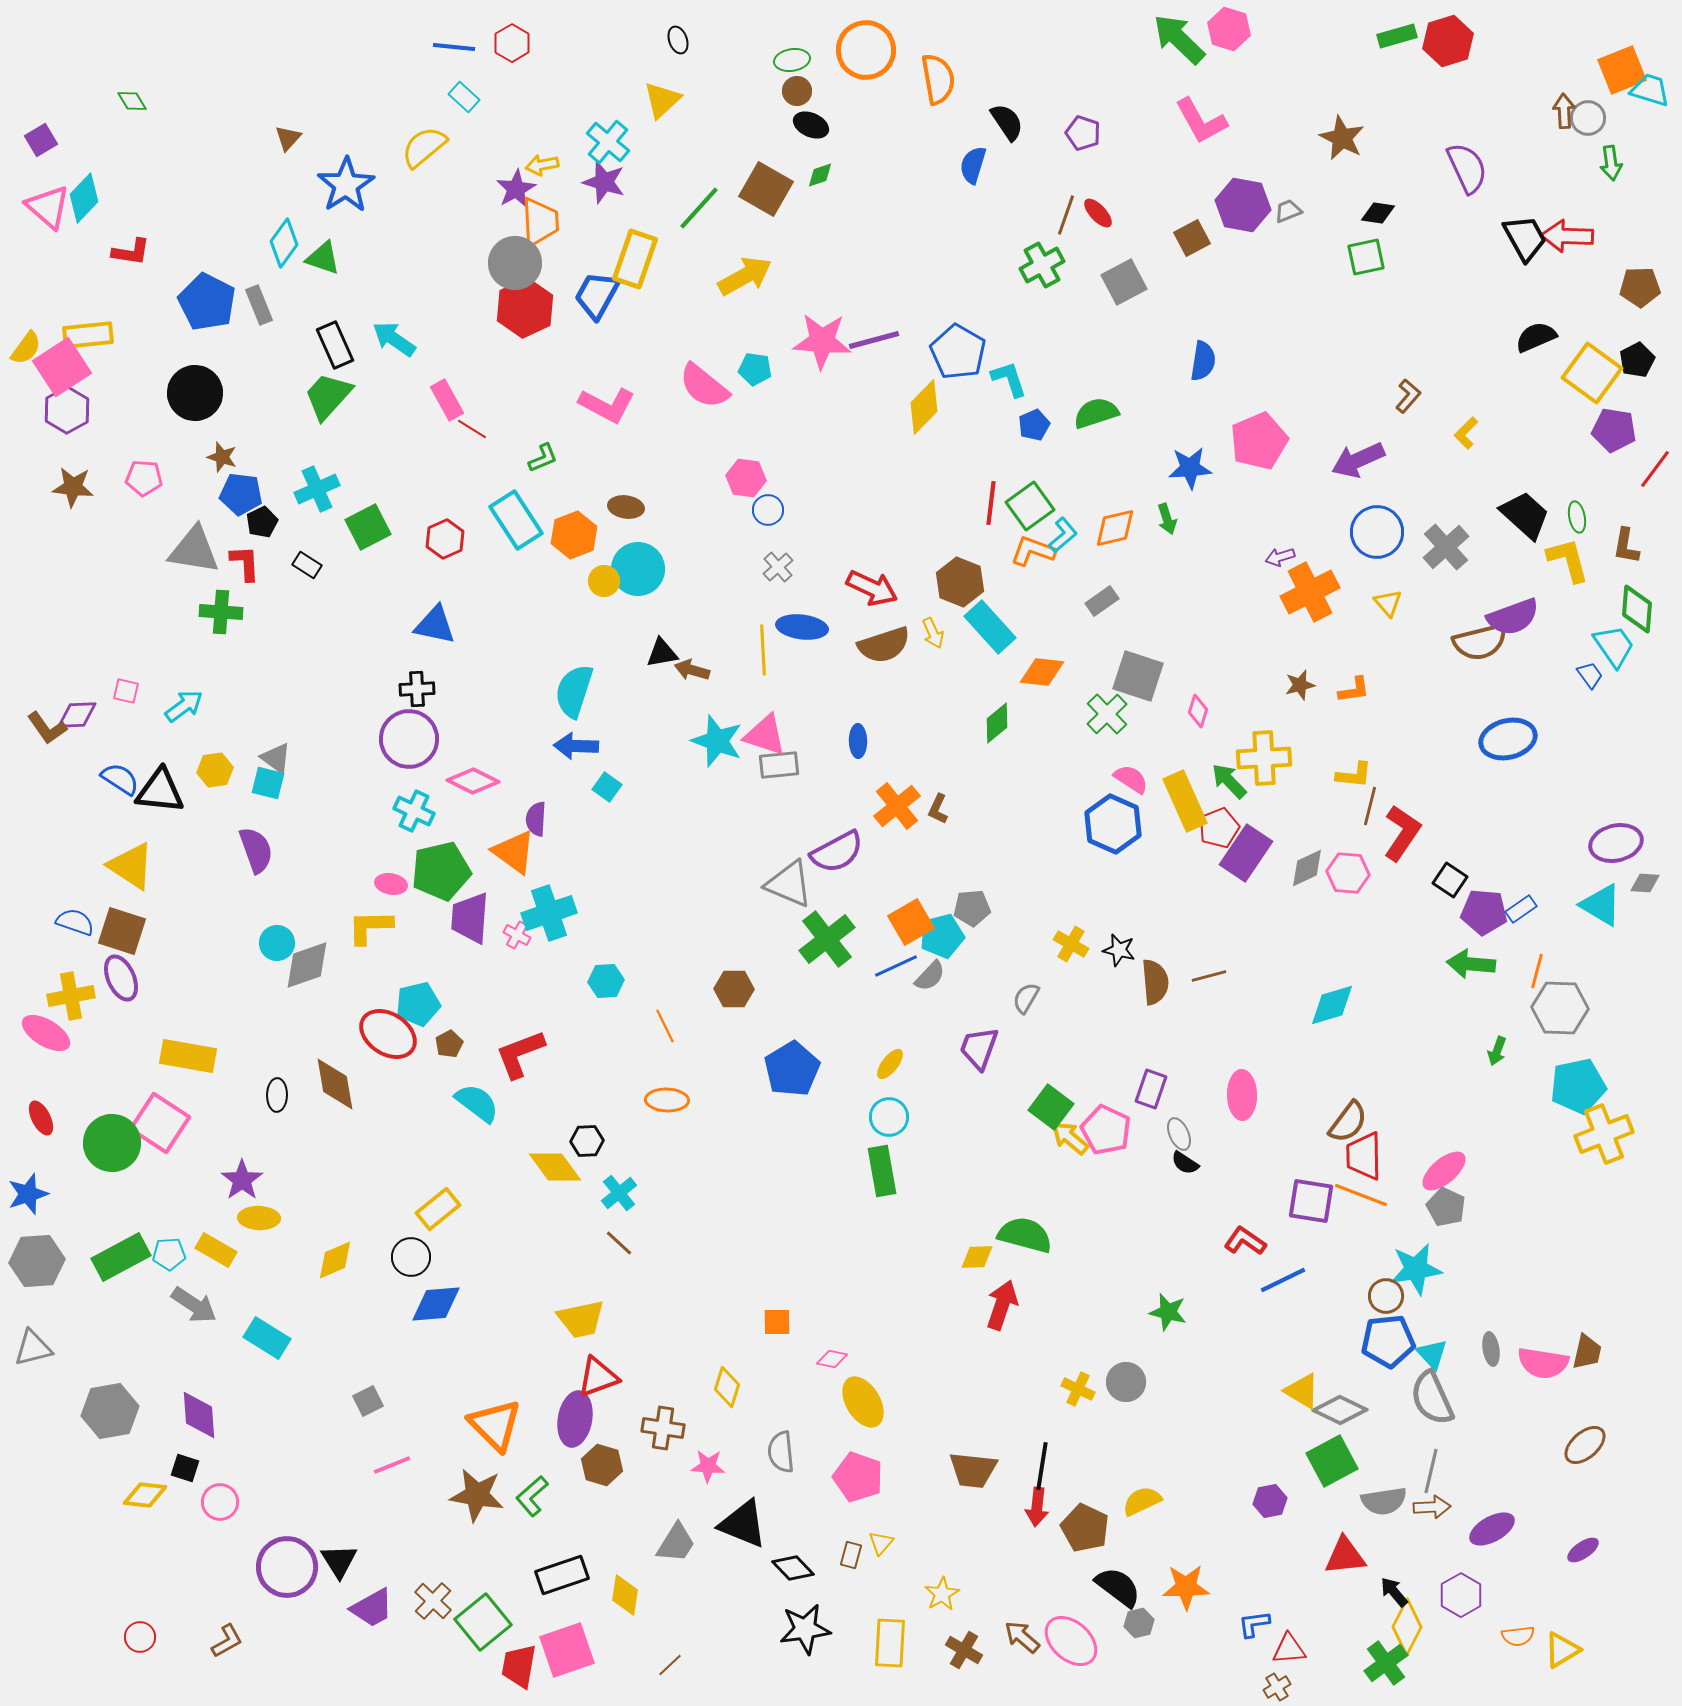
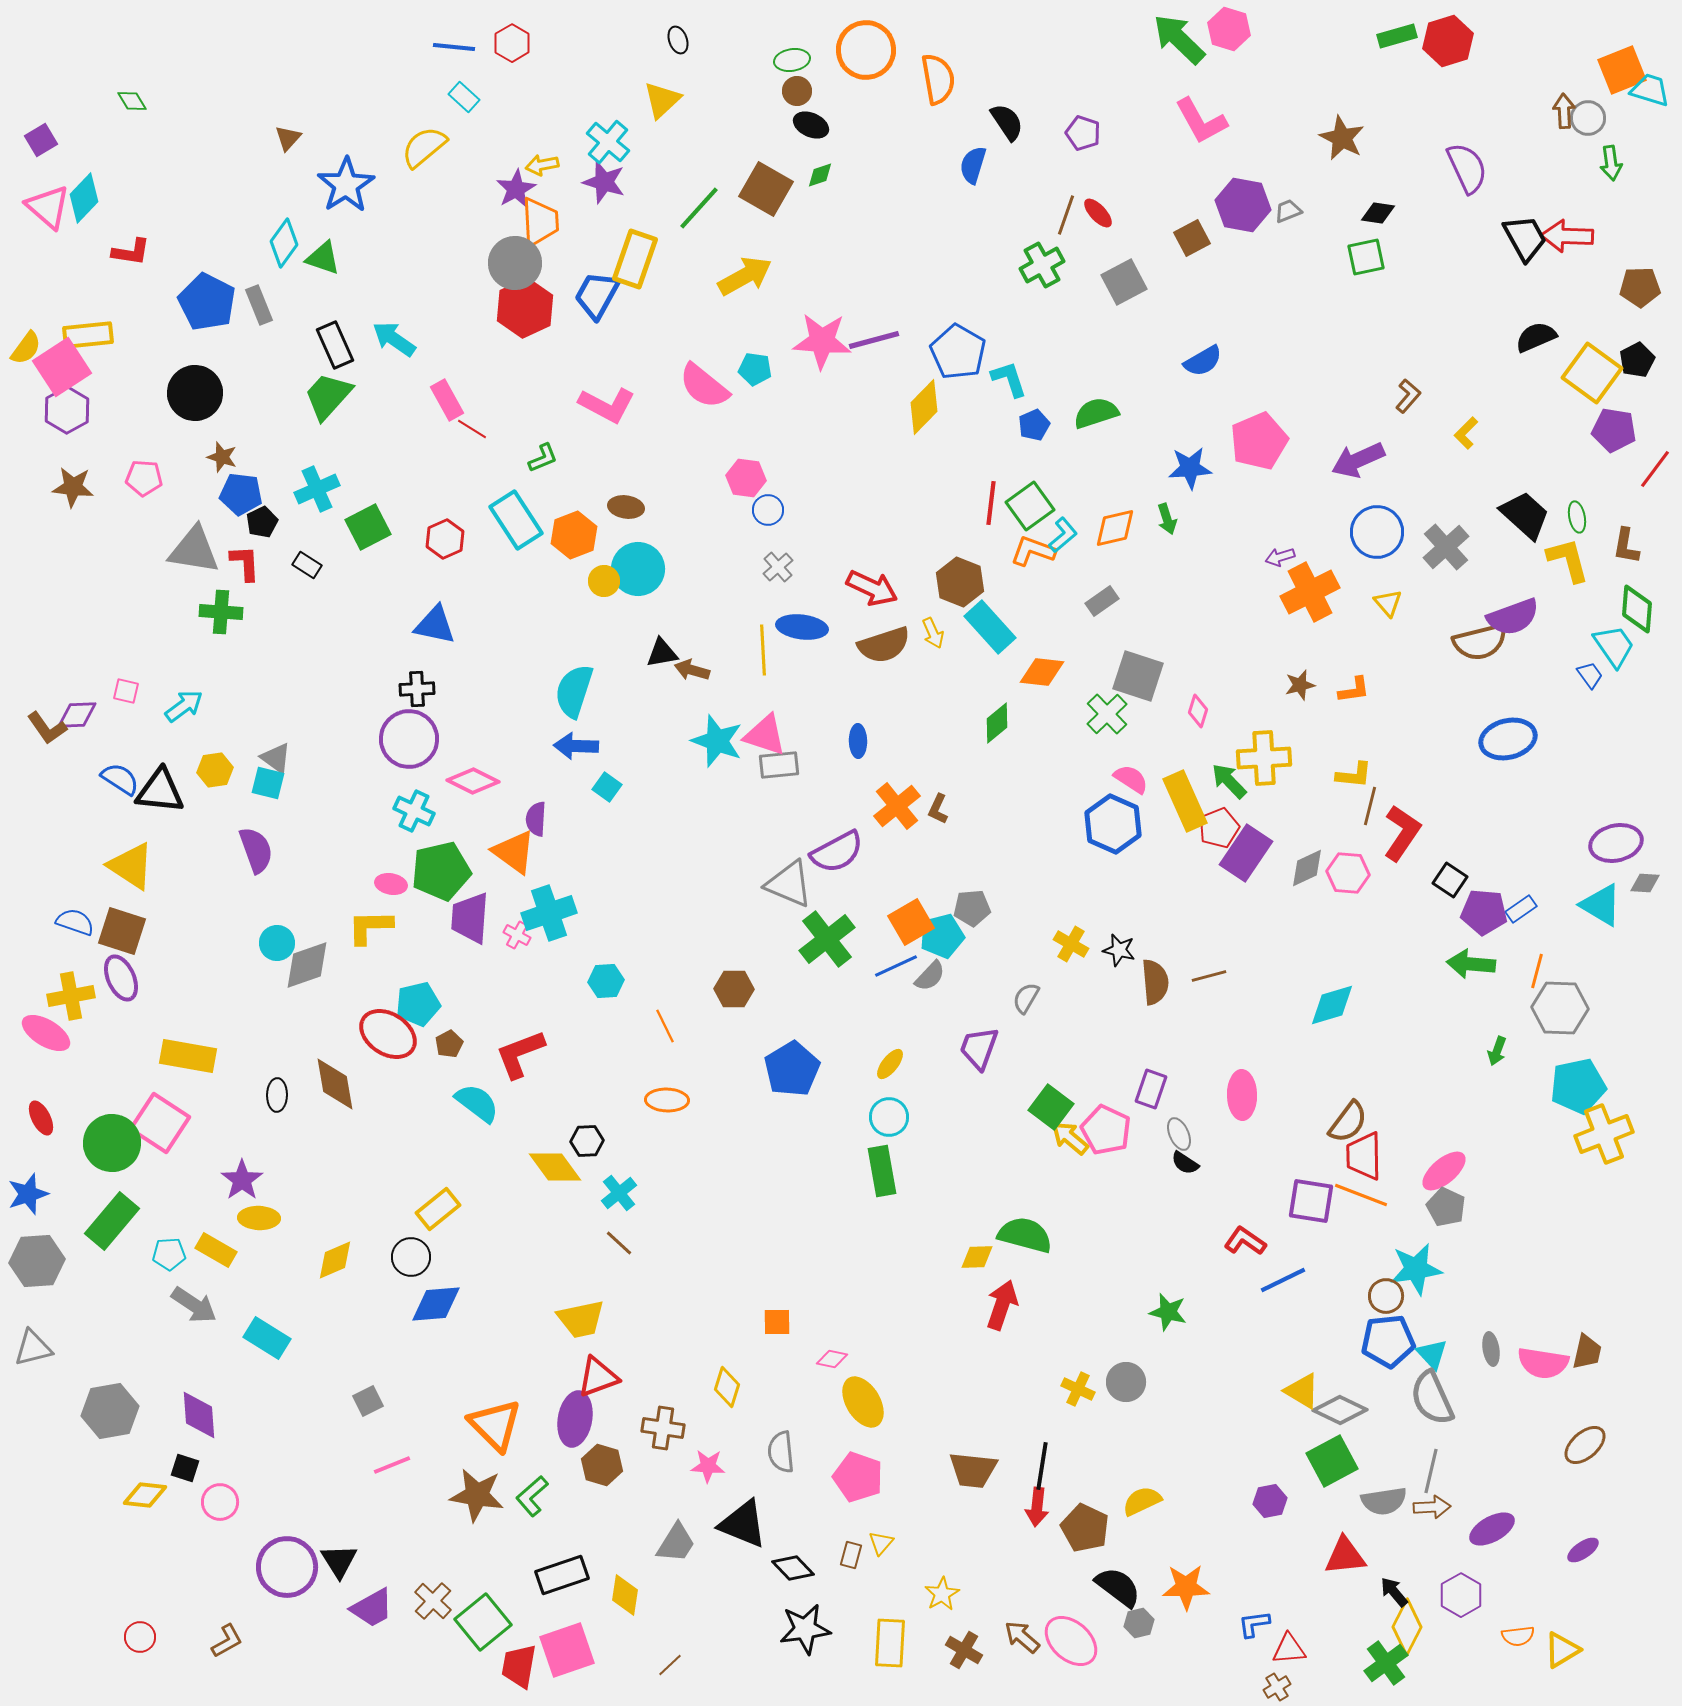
blue semicircle at (1203, 361): rotated 51 degrees clockwise
green rectangle at (121, 1257): moved 9 px left, 36 px up; rotated 22 degrees counterclockwise
